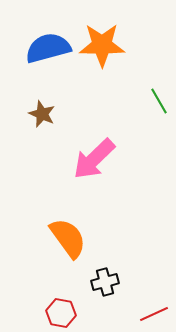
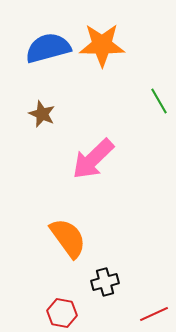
pink arrow: moved 1 px left
red hexagon: moved 1 px right
